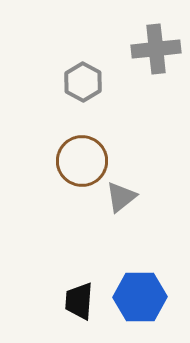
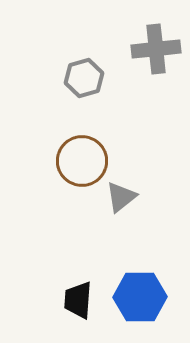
gray hexagon: moved 1 px right, 4 px up; rotated 15 degrees clockwise
black trapezoid: moved 1 px left, 1 px up
